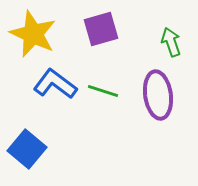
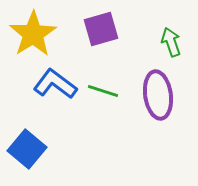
yellow star: rotated 15 degrees clockwise
